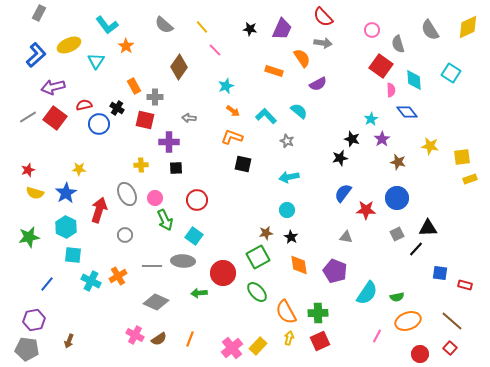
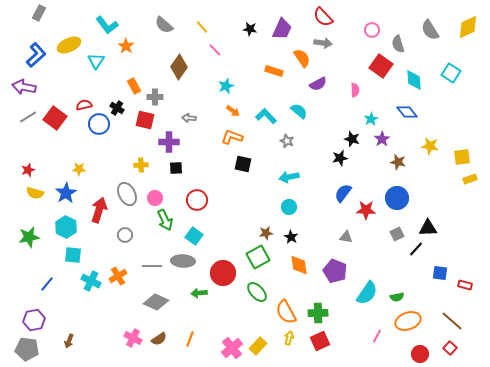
purple arrow at (53, 87): moved 29 px left; rotated 25 degrees clockwise
pink semicircle at (391, 90): moved 36 px left
cyan circle at (287, 210): moved 2 px right, 3 px up
pink cross at (135, 335): moved 2 px left, 3 px down
